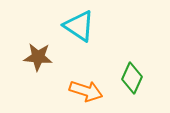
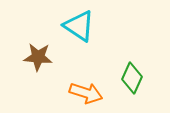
orange arrow: moved 2 px down
